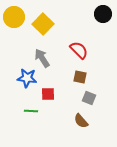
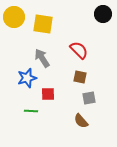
yellow square: rotated 35 degrees counterclockwise
blue star: rotated 24 degrees counterclockwise
gray square: rotated 32 degrees counterclockwise
